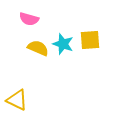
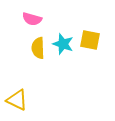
pink semicircle: moved 3 px right
yellow square: rotated 15 degrees clockwise
yellow semicircle: rotated 115 degrees counterclockwise
